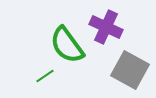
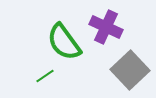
green semicircle: moved 3 px left, 3 px up
gray square: rotated 18 degrees clockwise
